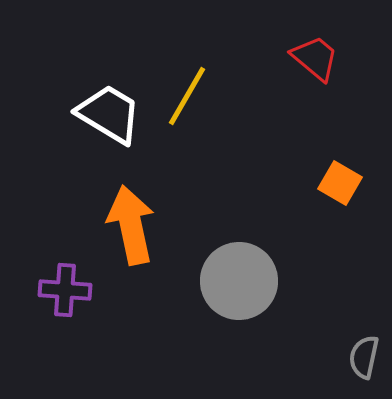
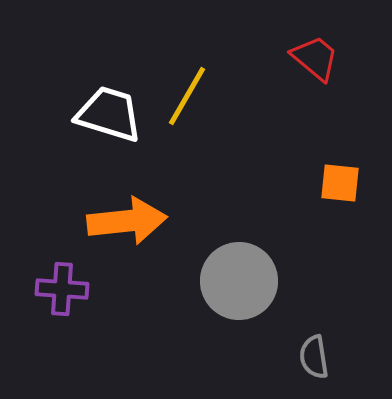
white trapezoid: rotated 14 degrees counterclockwise
orange square: rotated 24 degrees counterclockwise
orange arrow: moved 4 px left, 4 px up; rotated 96 degrees clockwise
purple cross: moved 3 px left, 1 px up
gray semicircle: moved 50 px left; rotated 21 degrees counterclockwise
